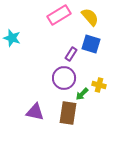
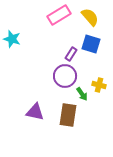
cyan star: moved 1 px down
purple circle: moved 1 px right, 2 px up
green arrow: rotated 80 degrees counterclockwise
brown rectangle: moved 2 px down
